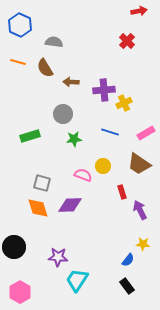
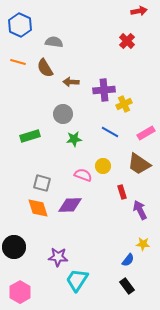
yellow cross: moved 1 px down
blue line: rotated 12 degrees clockwise
